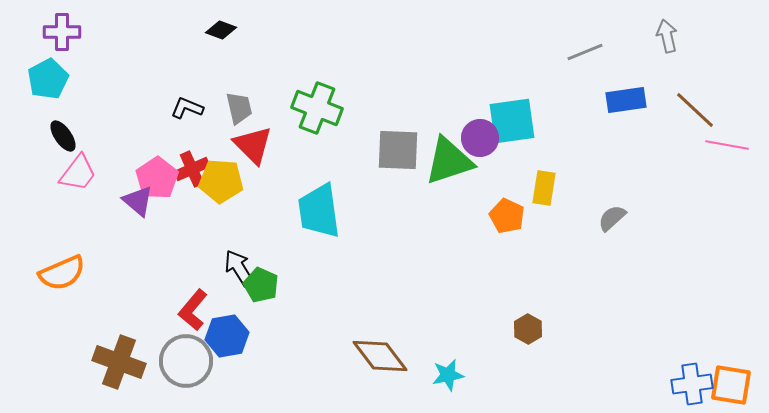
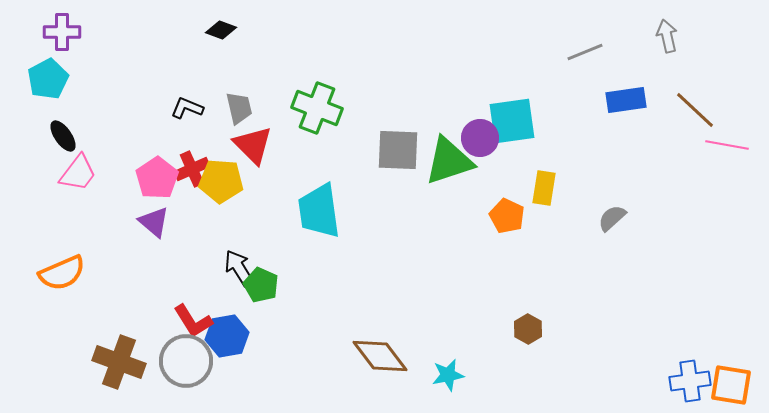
purple triangle: moved 16 px right, 21 px down
red L-shape: moved 11 px down; rotated 72 degrees counterclockwise
blue cross: moved 2 px left, 3 px up
